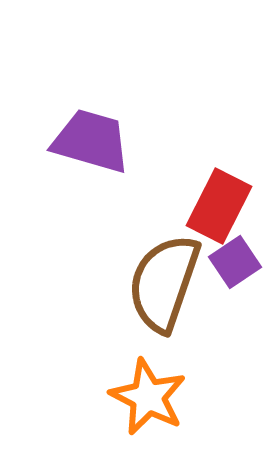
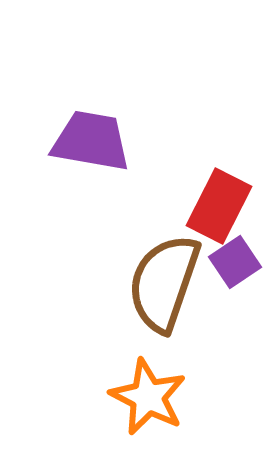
purple trapezoid: rotated 6 degrees counterclockwise
